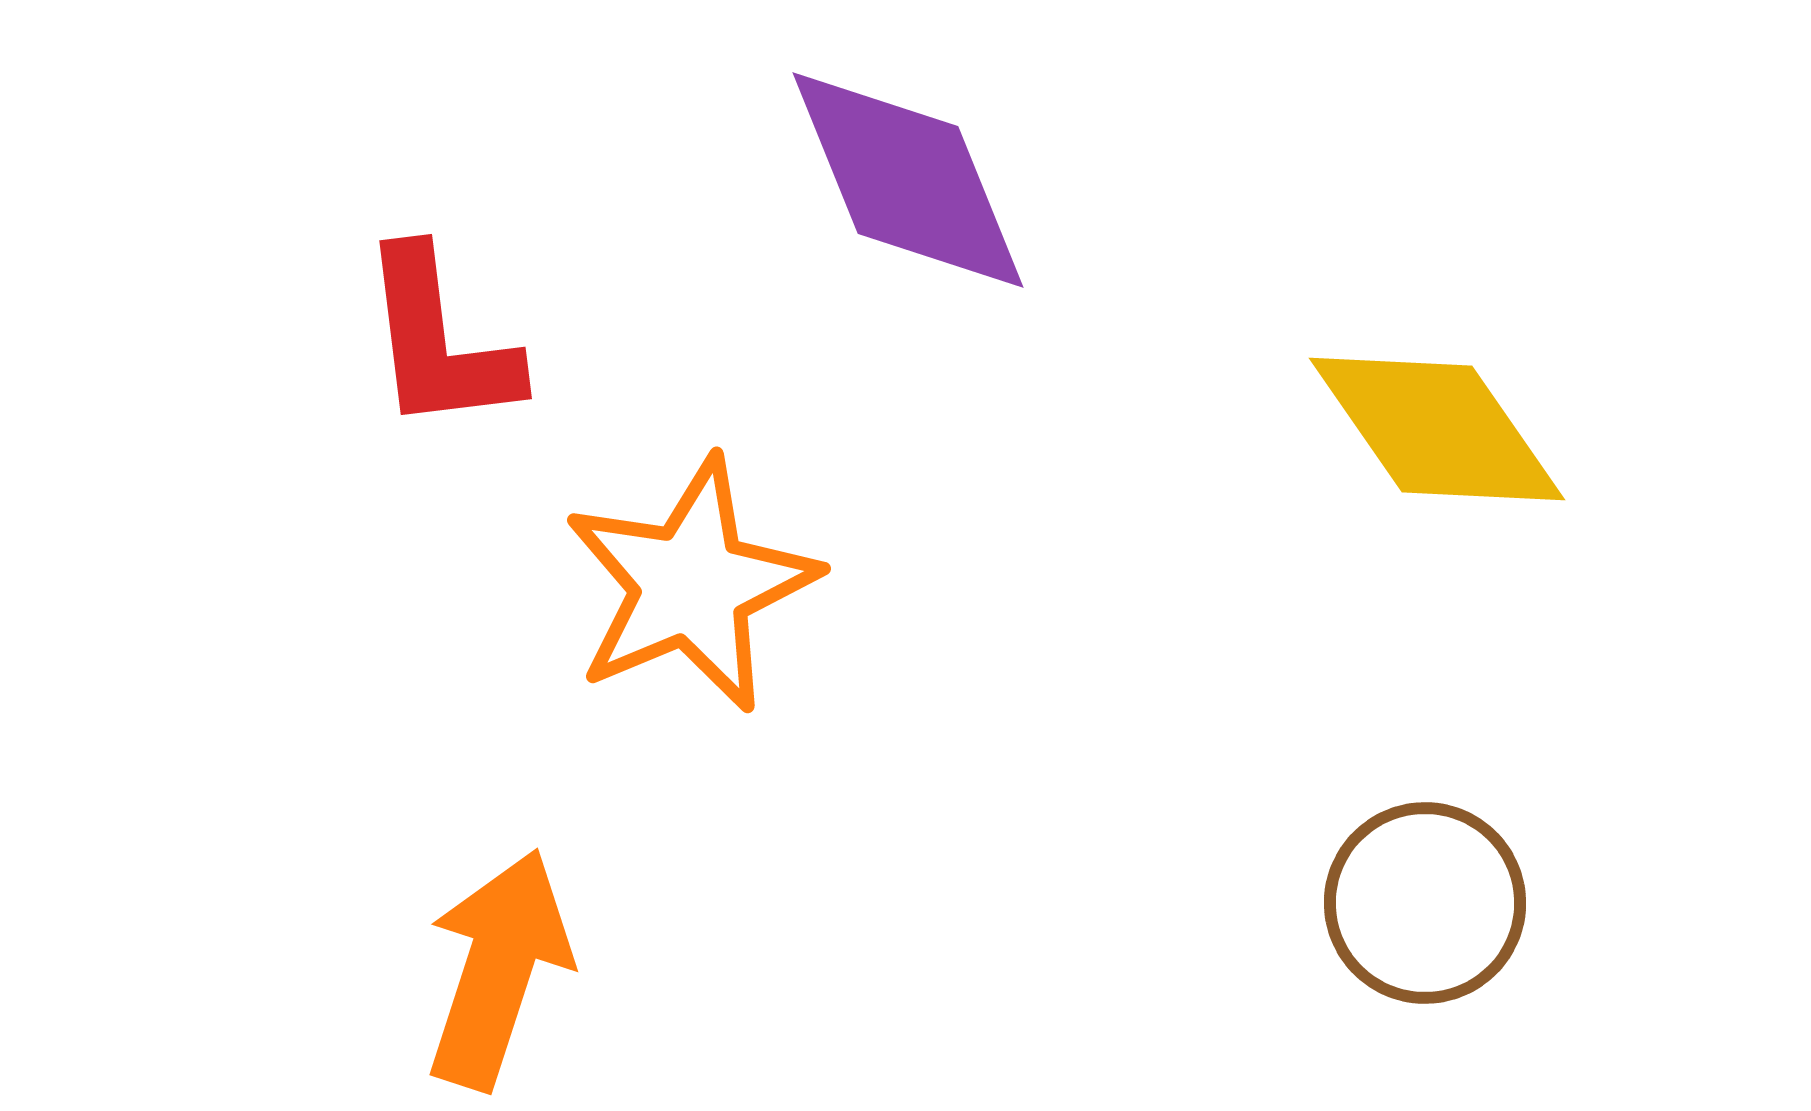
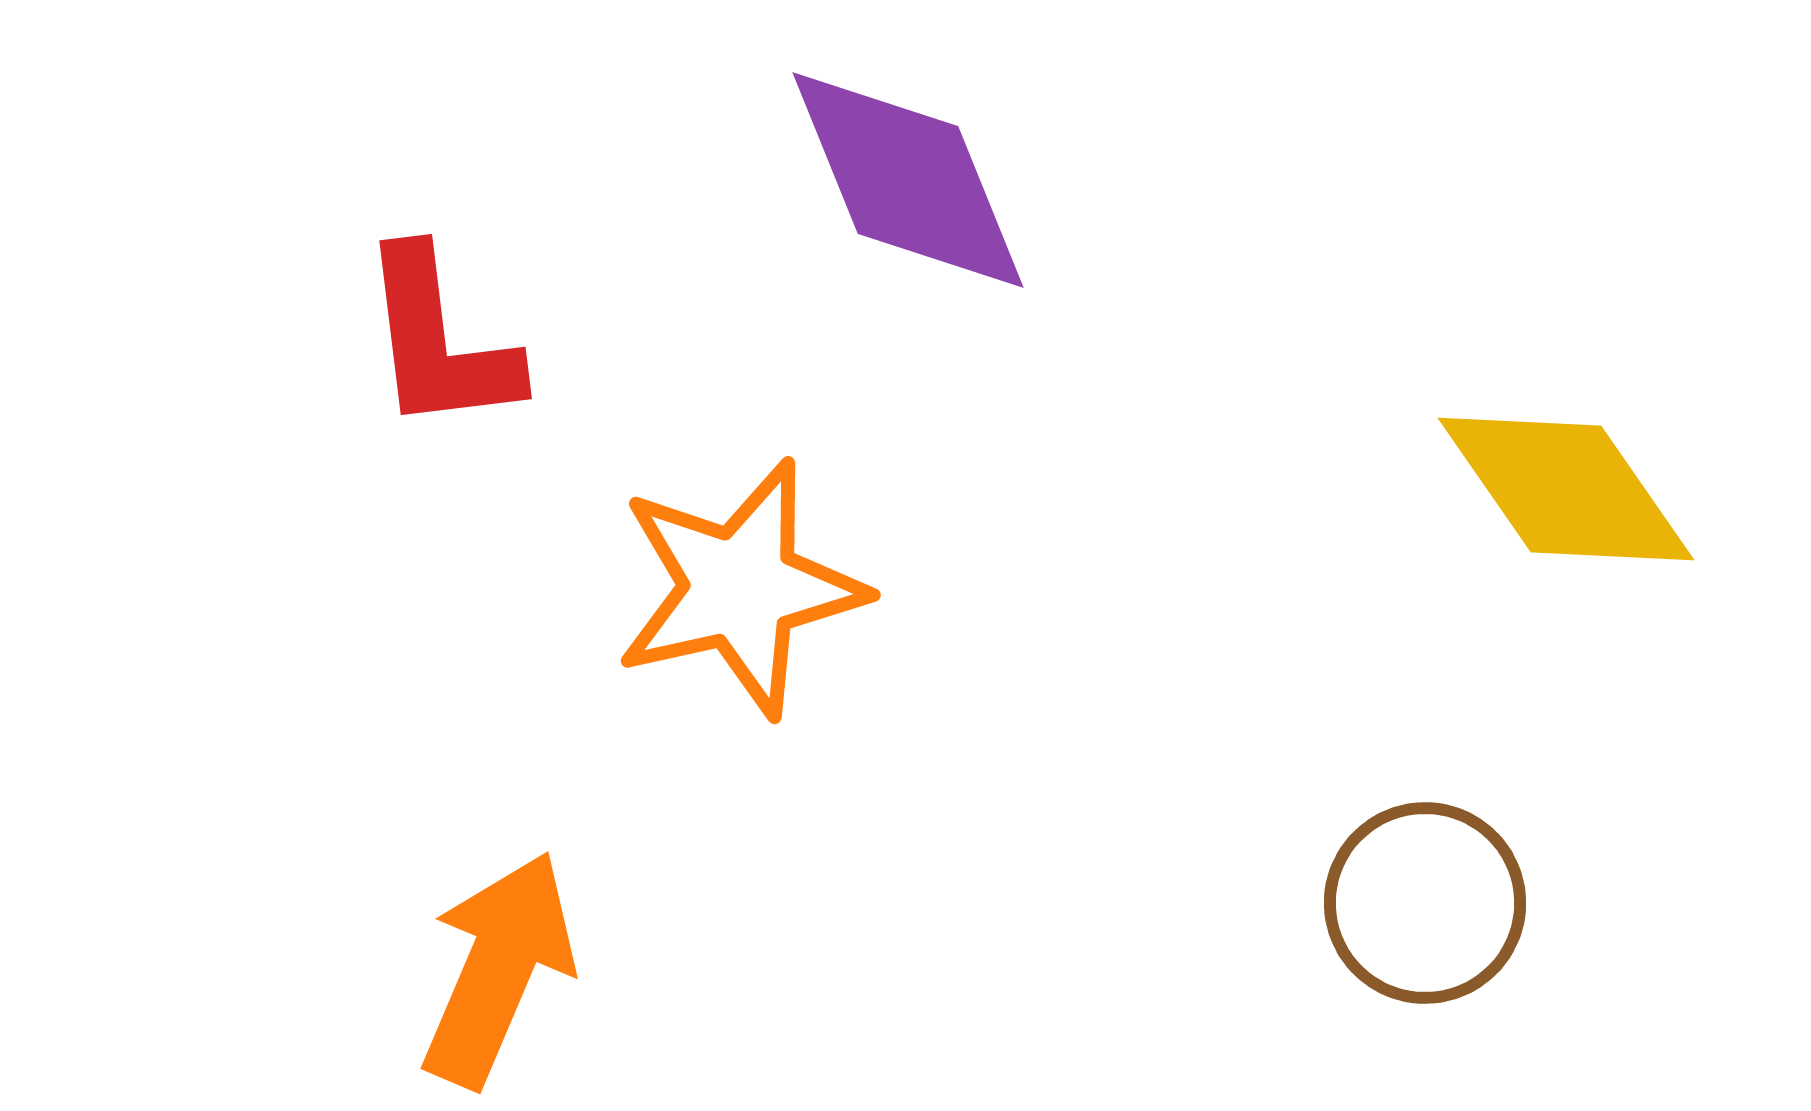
yellow diamond: moved 129 px right, 60 px down
orange star: moved 49 px right, 3 px down; rotated 10 degrees clockwise
orange arrow: rotated 5 degrees clockwise
